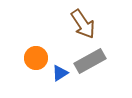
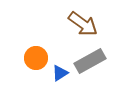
brown arrow: rotated 20 degrees counterclockwise
